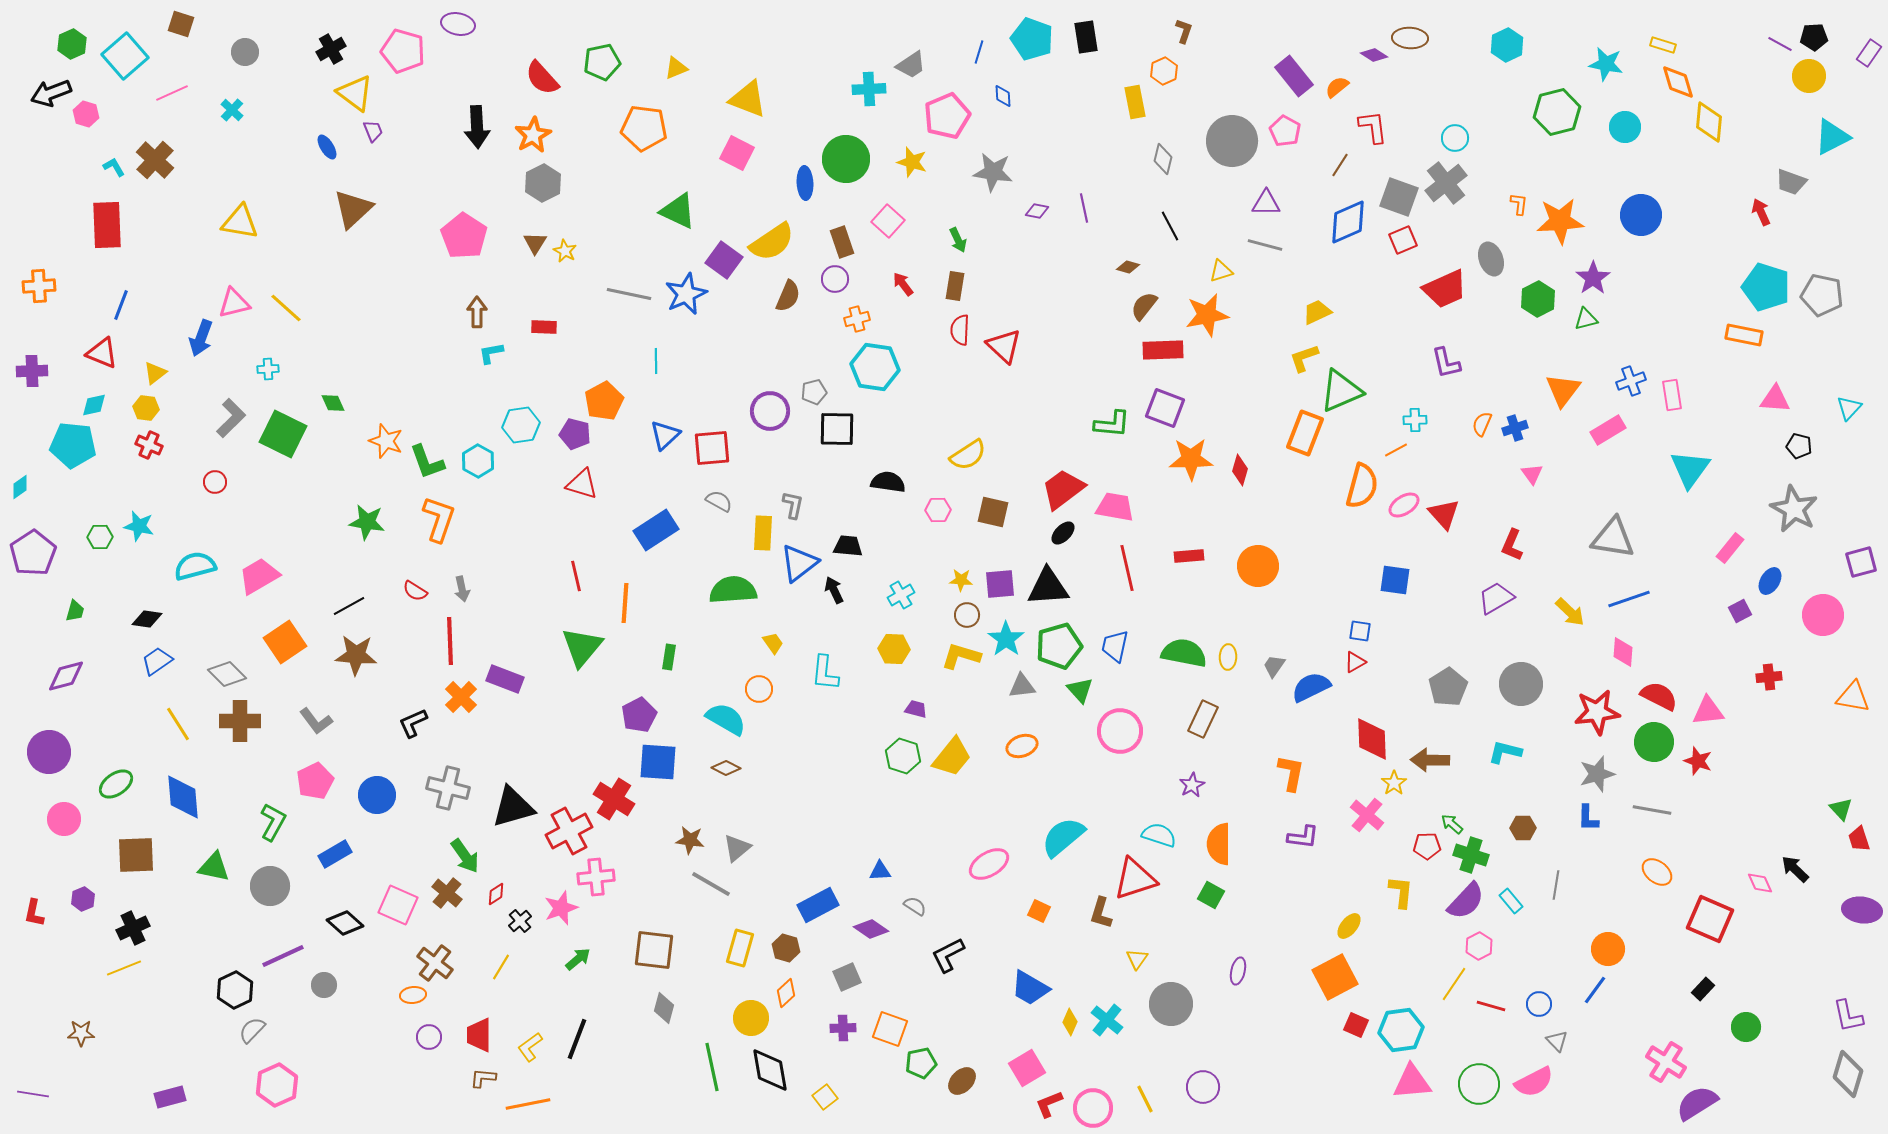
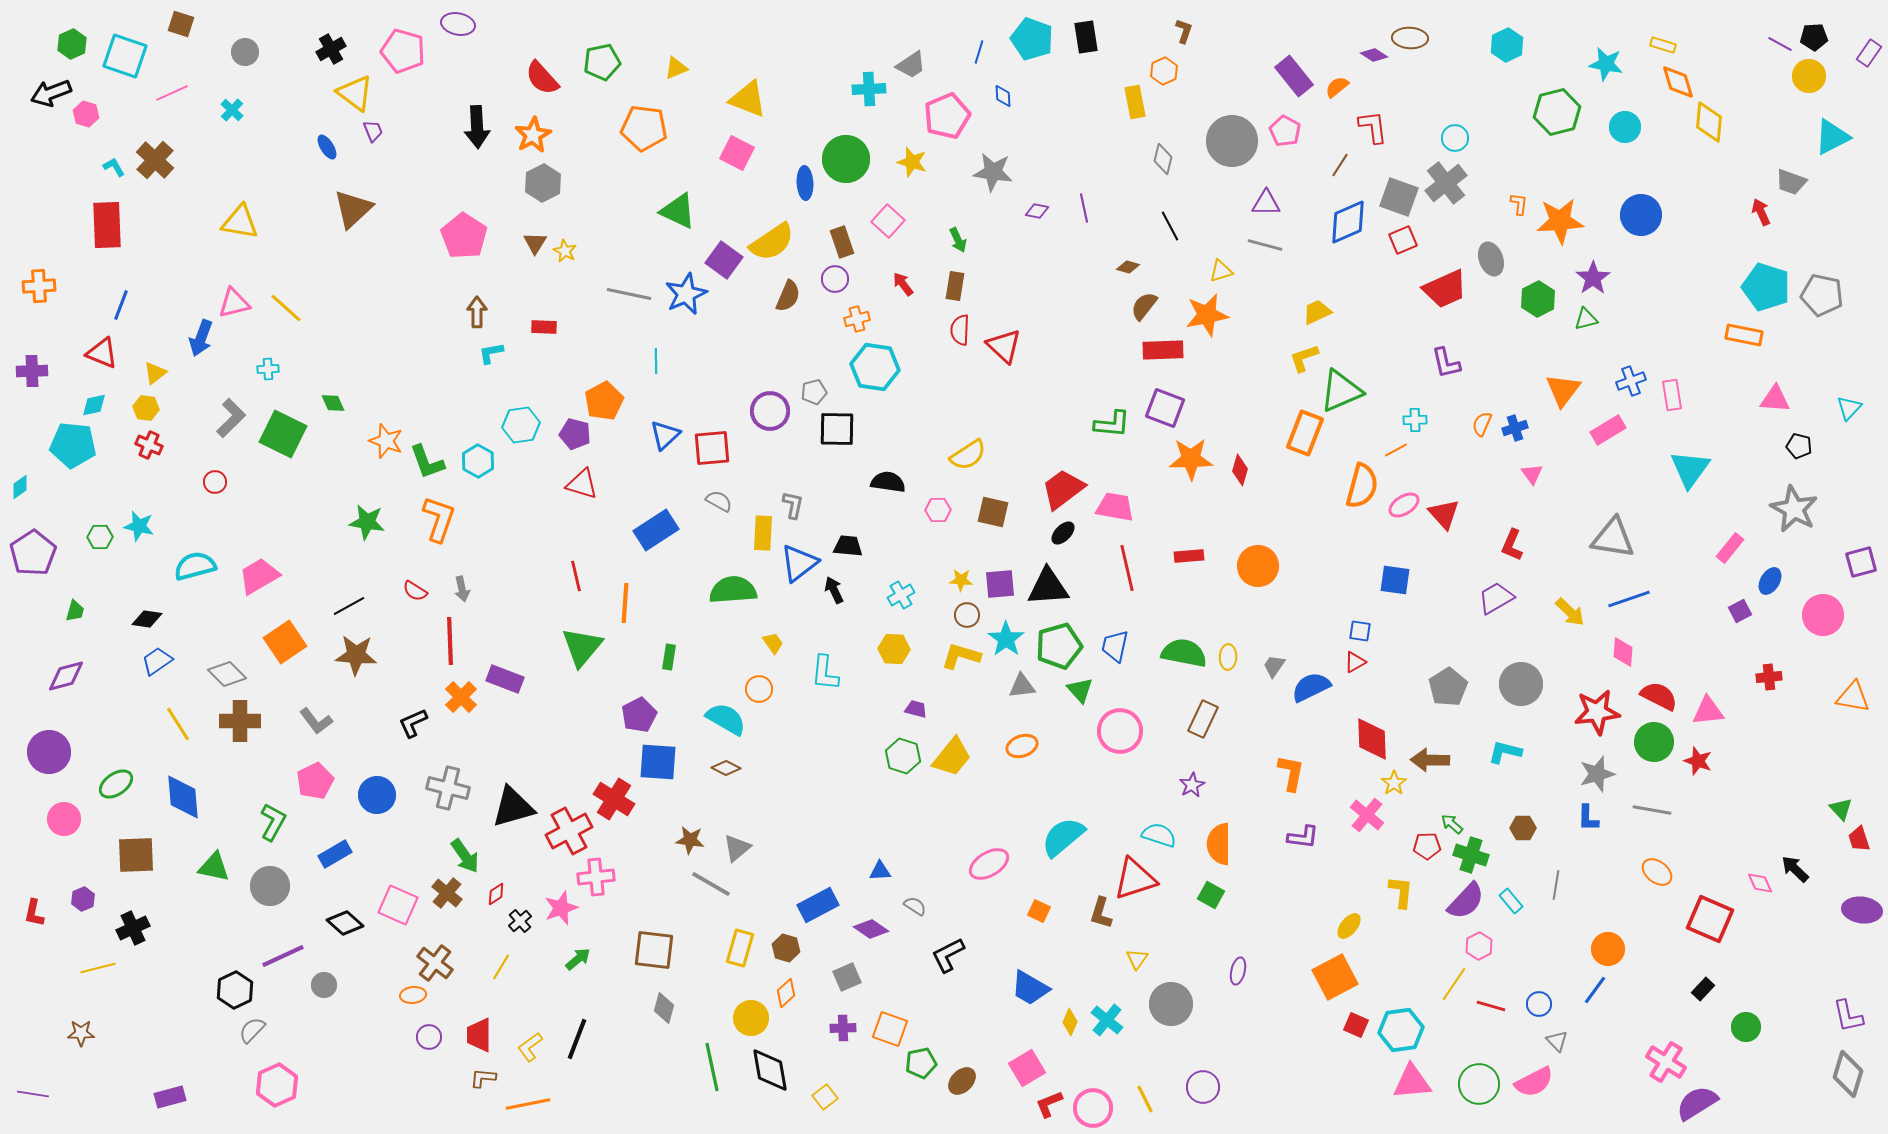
cyan square at (125, 56): rotated 30 degrees counterclockwise
yellow line at (124, 968): moved 26 px left; rotated 8 degrees clockwise
